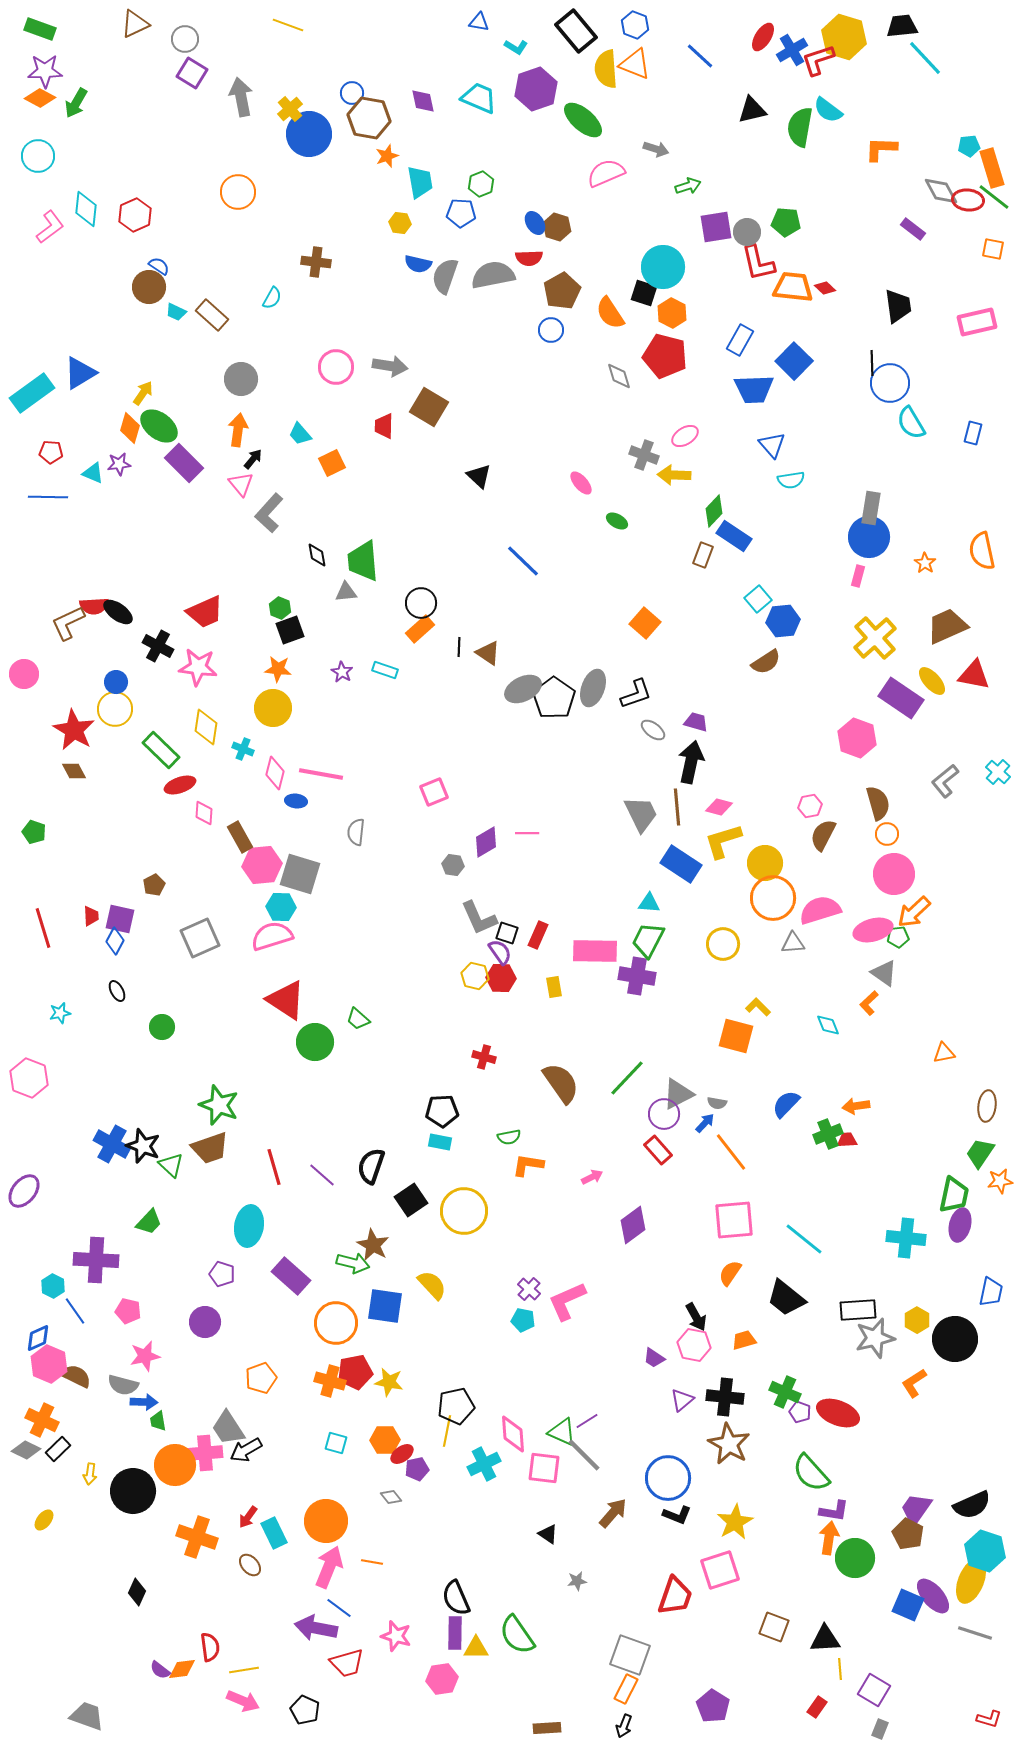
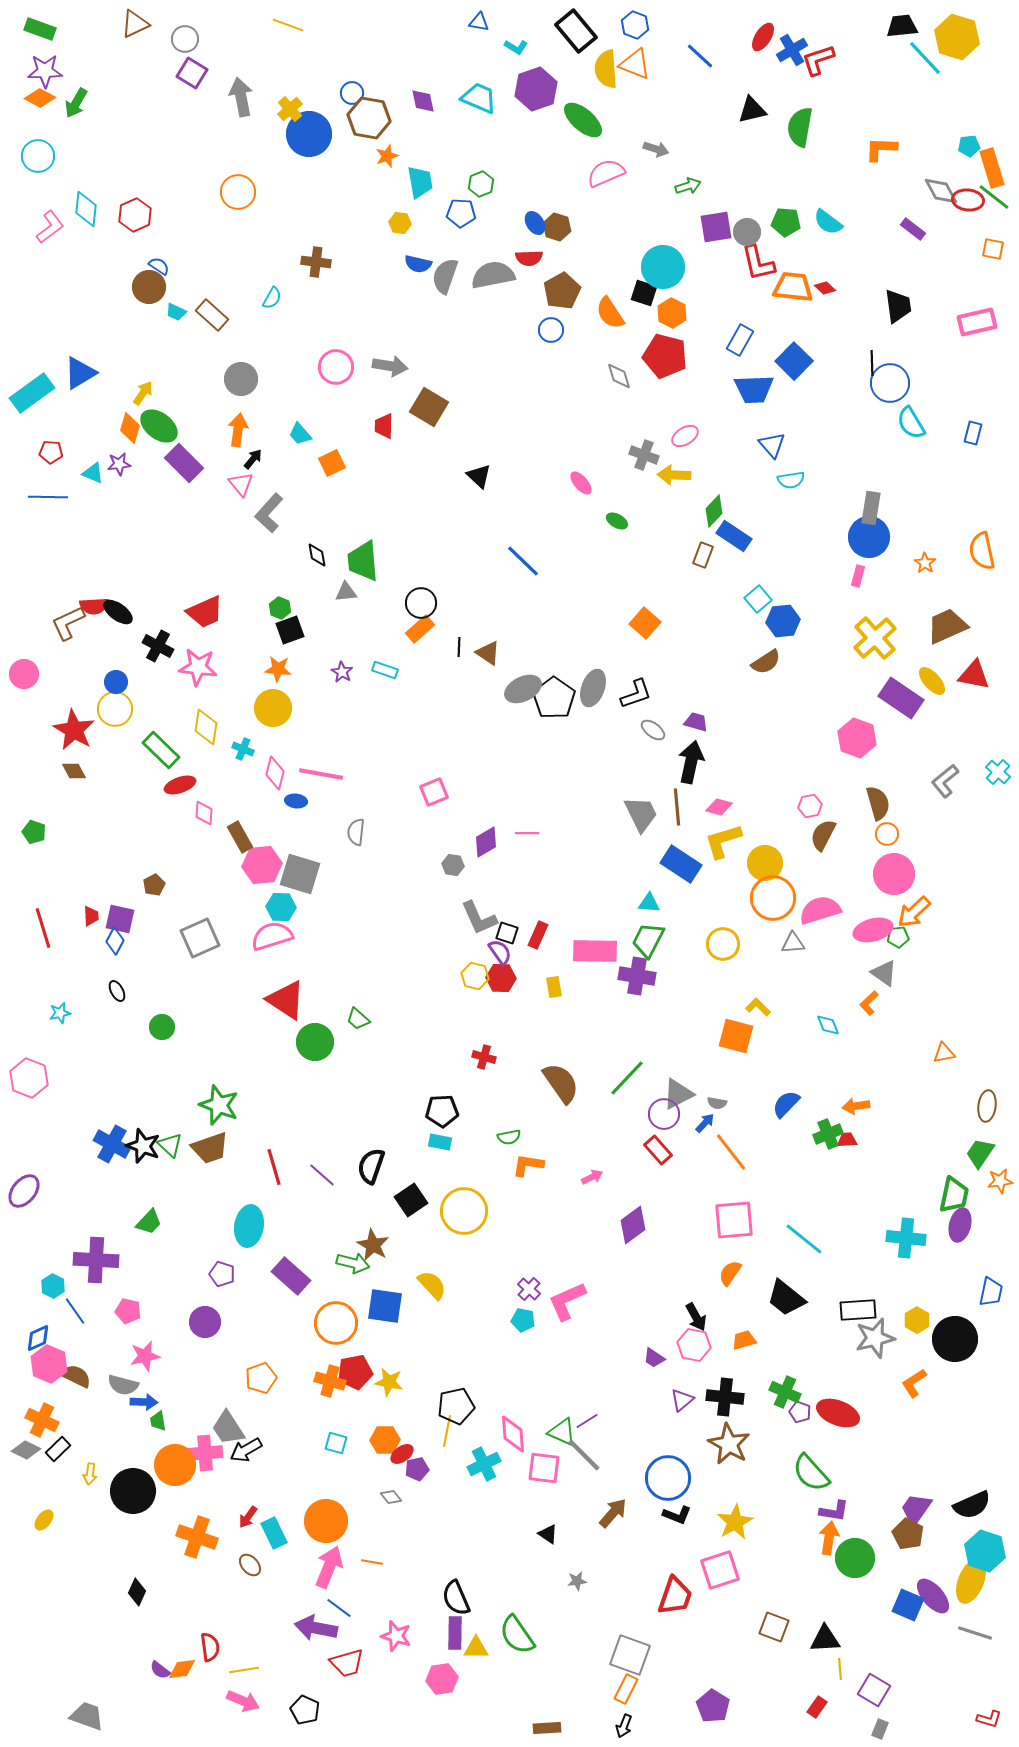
yellow hexagon at (844, 37): moved 113 px right
cyan semicircle at (828, 110): moved 112 px down
green triangle at (171, 1165): moved 1 px left, 20 px up
